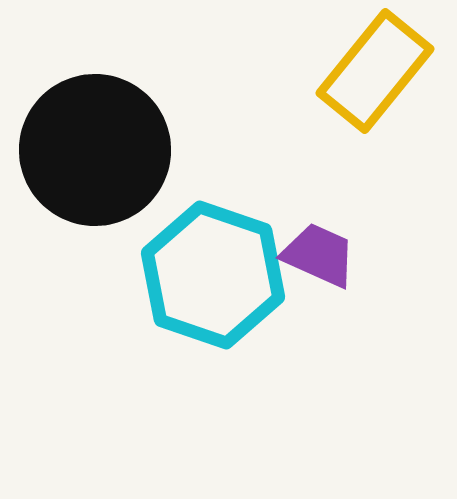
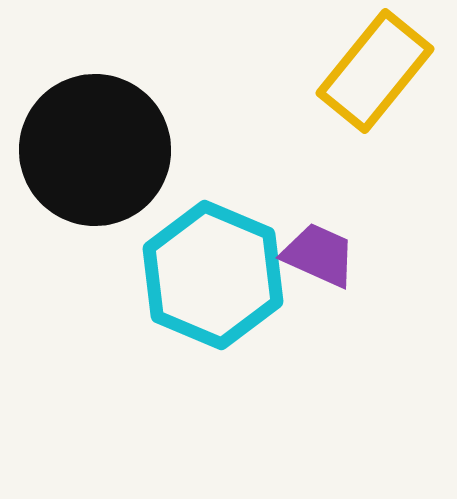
cyan hexagon: rotated 4 degrees clockwise
